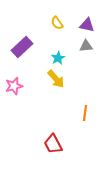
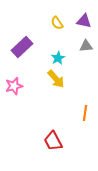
purple triangle: moved 3 px left, 4 px up
red trapezoid: moved 3 px up
